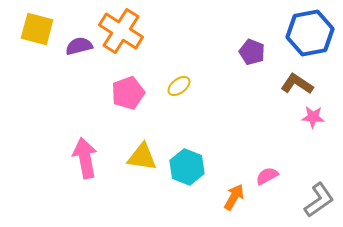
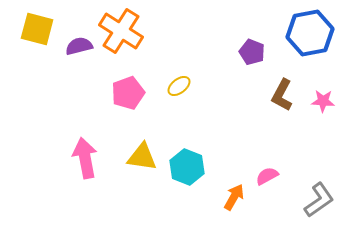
brown L-shape: moved 15 px left, 11 px down; rotated 96 degrees counterclockwise
pink star: moved 10 px right, 16 px up
